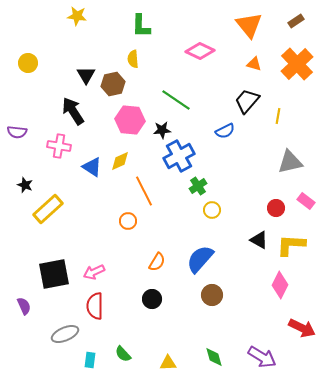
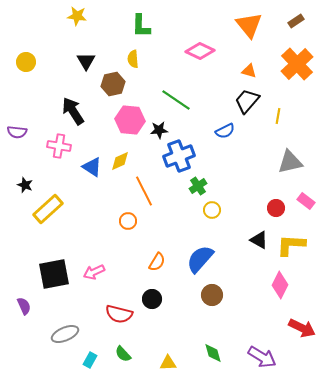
yellow circle at (28, 63): moved 2 px left, 1 px up
orange triangle at (254, 64): moved 5 px left, 7 px down
black triangle at (86, 75): moved 14 px up
black star at (162, 130): moved 3 px left
blue cross at (179, 156): rotated 8 degrees clockwise
red semicircle at (95, 306): moved 24 px right, 8 px down; rotated 76 degrees counterclockwise
green diamond at (214, 357): moved 1 px left, 4 px up
cyan rectangle at (90, 360): rotated 21 degrees clockwise
